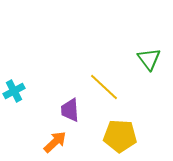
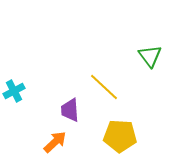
green triangle: moved 1 px right, 3 px up
